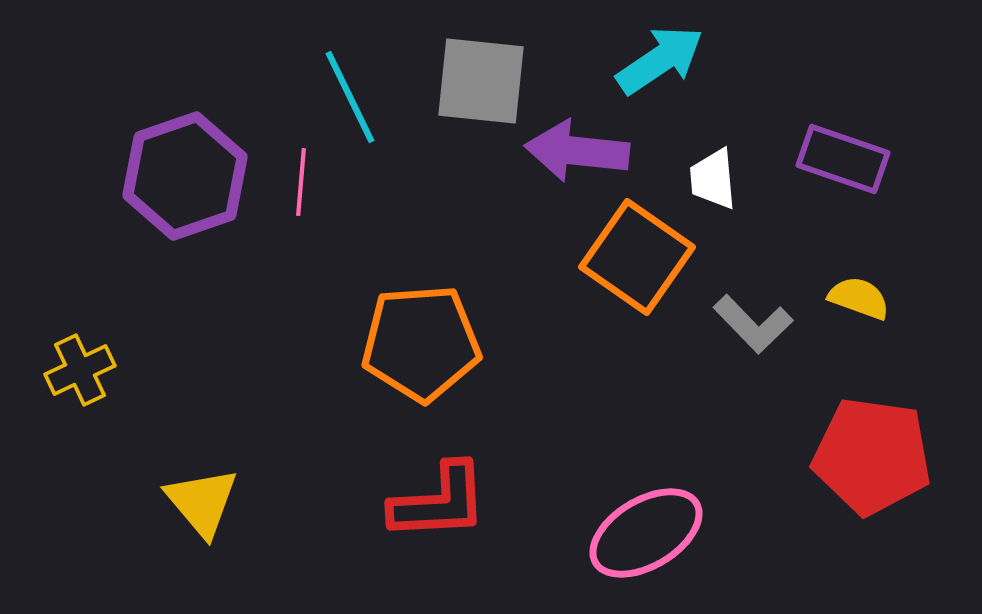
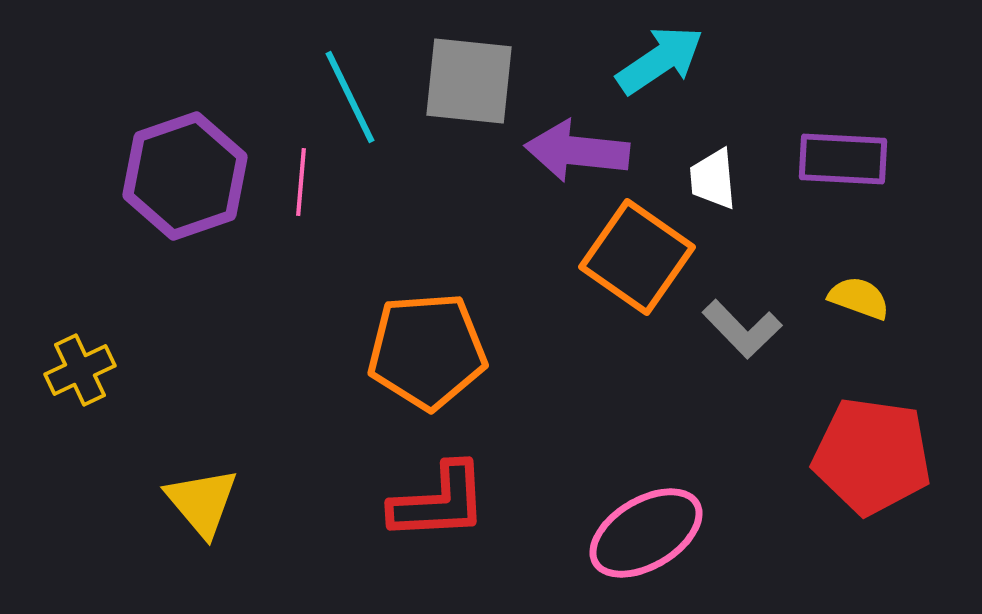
gray square: moved 12 px left
purple rectangle: rotated 16 degrees counterclockwise
gray L-shape: moved 11 px left, 5 px down
orange pentagon: moved 6 px right, 8 px down
